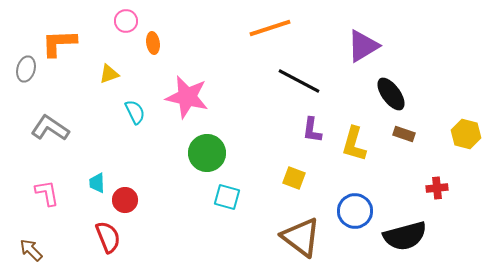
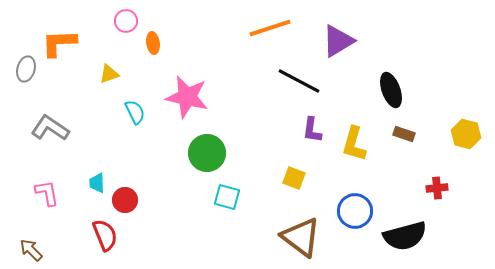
purple triangle: moved 25 px left, 5 px up
black ellipse: moved 4 px up; rotated 16 degrees clockwise
red semicircle: moved 3 px left, 2 px up
